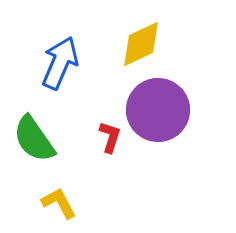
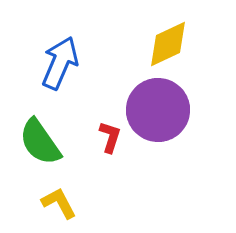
yellow diamond: moved 27 px right
green semicircle: moved 6 px right, 3 px down
